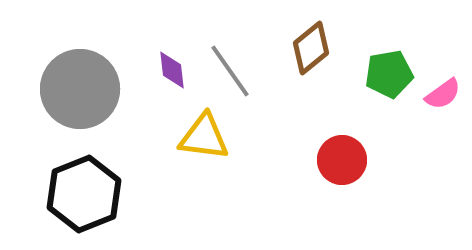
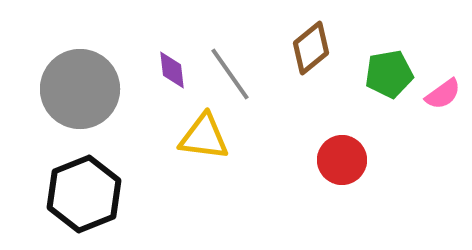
gray line: moved 3 px down
